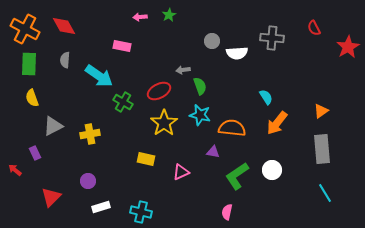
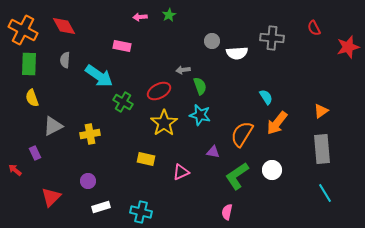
orange cross: moved 2 px left, 1 px down
red star: rotated 15 degrees clockwise
orange semicircle: moved 10 px right, 6 px down; rotated 64 degrees counterclockwise
